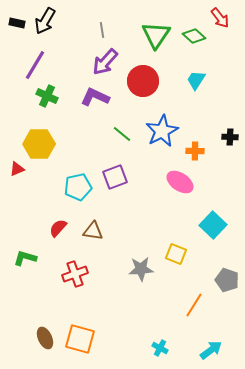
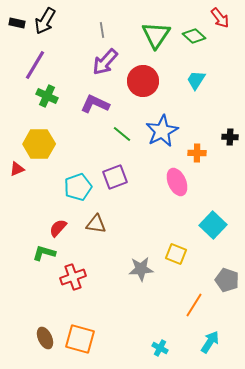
purple L-shape: moved 7 px down
orange cross: moved 2 px right, 2 px down
pink ellipse: moved 3 px left; rotated 32 degrees clockwise
cyan pentagon: rotated 8 degrees counterclockwise
brown triangle: moved 3 px right, 7 px up
green L-shape: moved 19 px right, 5 px up
red cross: moved 2 px left, 3 px down
cyan arrow: moved 1 px left, 8 px up; rotated 20 degrees counterclockwise
